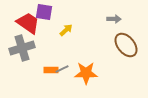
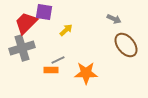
gray arrow: rotated 24 degrees clockwise
red trapezoid: moved 2 px left; rotated 80 degrees counterclockwise
gray line: moved 4 px left, 9 px up
